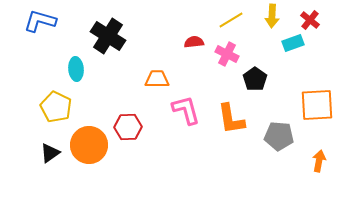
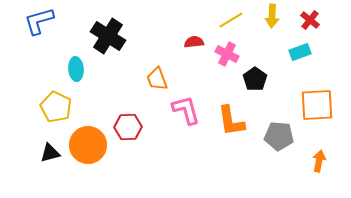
blue L-shape: moved 1 px left; rotated 32 degrees counterclockwise
cyan rectangle: moved 7 px right, 9 px down
orange trapezoid: rotated 110 degrees counterclockwise
orange L-shape: moved 2 px down
orange circle: moved 1 px left
black triangle: rotated 20 degrees clockwise
